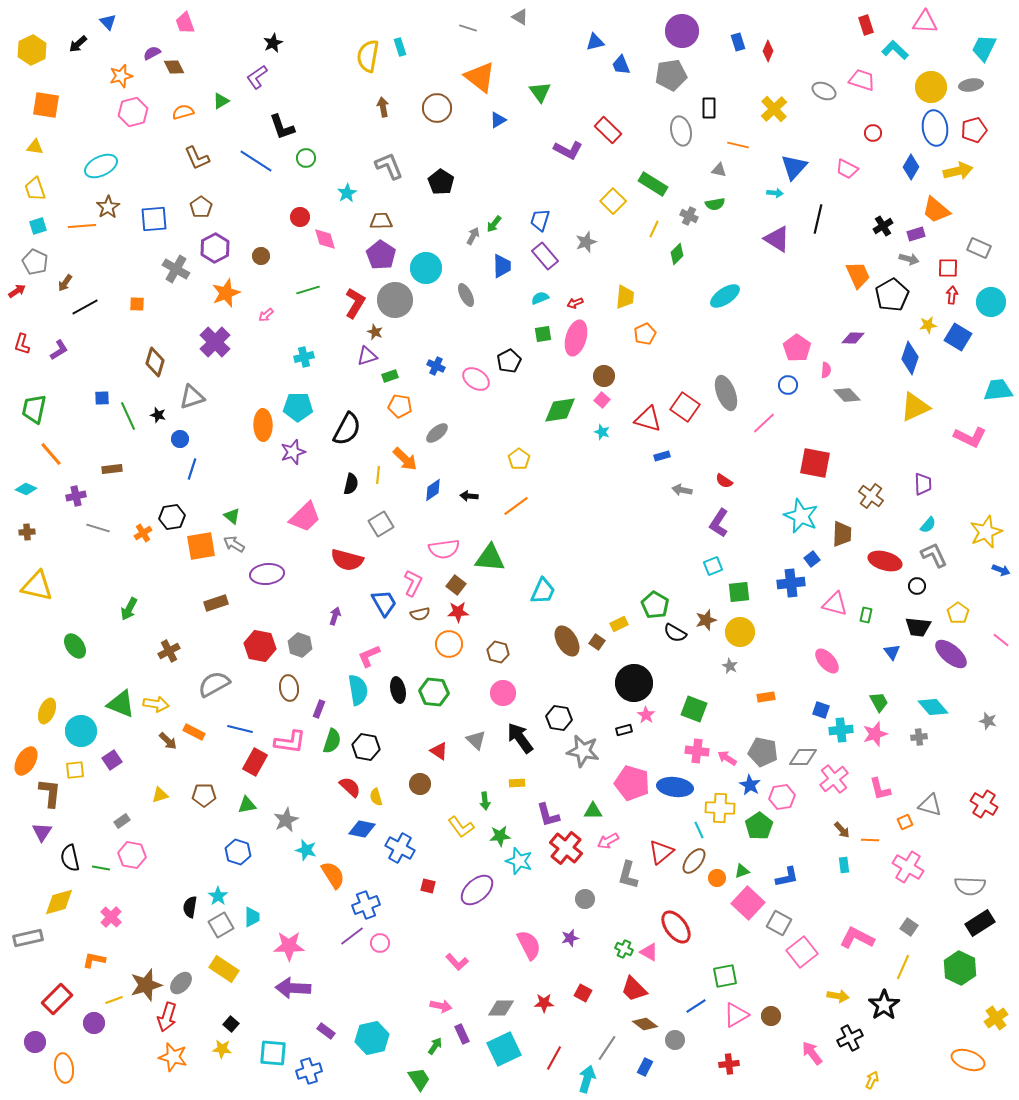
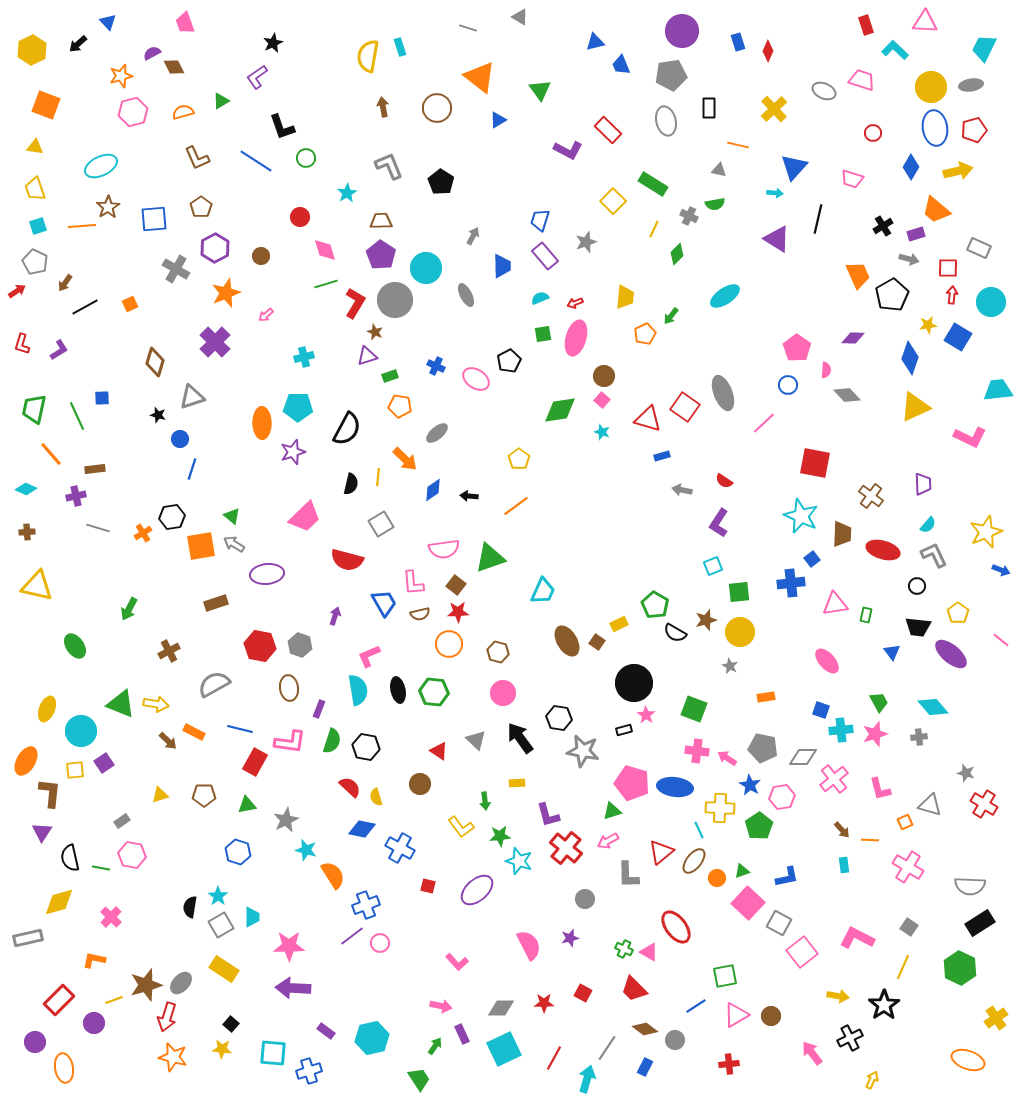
green triangle at (540, 92): moved 2 px up
orange square at (46, 105): rotated 12 degrees clockwise
gray ellipse at (681, 131): moved 15 px left, 10 px up
pink trapezoid at (847, 169): moved 5 px right, 10 px down; rotated 10 degrees counterclockwise
green arrow at (494, 224): moved 177 px right, 92 px down
pink diamond at (325, 239): moved 11 px down
green line at (308, 290): moved 18 px right, 6 px up
orange square at (137, 304): moved 7 px left; rotated 28 degrees counterclockwise
gray ellipse at (726, 393): moved 3 px left
green line at (128, 416): moved 51 px left
orange ellipse at (263, 425): moved 1 px left, 2 px up
brown rectangle at (112, 469): moved 17 px left
yellow line at (378, 475): moved 2 px down
green triangle at (490, 558): rotated 24 degrees counterclockwise
red ellipse at (885, 561): moved 2 px left, 11 px up
pink L-shape at (413, 583): rotated 148 degrees clockwise
pink triangle at (835, 604): rotated 24 degrees counterclockwise
yellow ellipse at (47, 711): moved 2 px up
gray star at (988, 721): moved 22 px left, 52 px down
gray pentagon at (763, 752): moved 4 px up
purple square at (112, 760): moved 8 px left, 3 px down
green triangle at (593, 811): moved 19 px right; rotated 18 degrees counterclockwise
gray L-shape at (628, 875): rotated 16 degrees counterclockwise
red rectangle at (57, 999): moved 2 px right, 1 px down
brown diamond at (645, 1024): moved 5 px down
